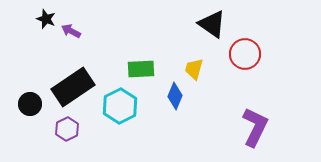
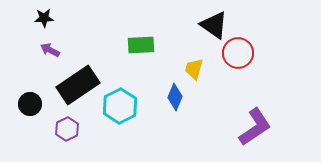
black star: moved 2 px left, 1 px up; rotated 24 degrees counterclockwise
black triangle: moved 2 px right, 1 px down
purple arrow: moved 21 px left, 19 px down
red circle: moved 7 px left, 1 px up
green rectangle: moved 24 px up
black rectangle: moved 5 px right, 2 px up
blue diamond: moved 1 px down
purple L-shape: rotated 30 degrees clockwise
